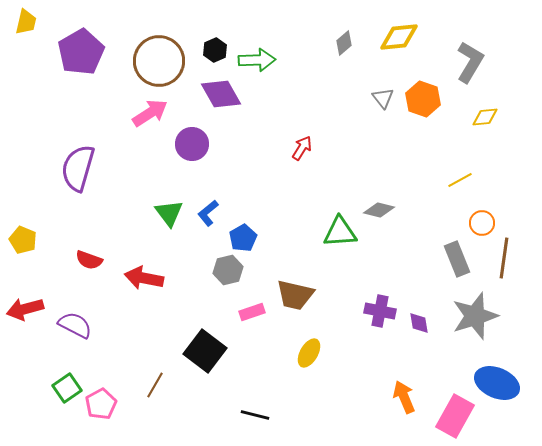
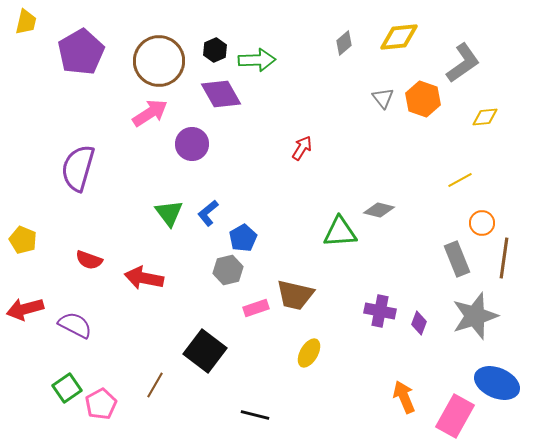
gray L-shape at (470, 62): moved 7 px left, 1 px down; rotated 24 degrees clockwise
pink rectangle at (252, 312): moved 4 px right, 4 px up
purple diamond at (419, 323): rotated 30 degrees clockwise
